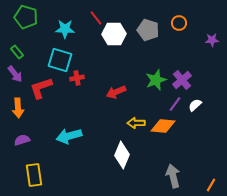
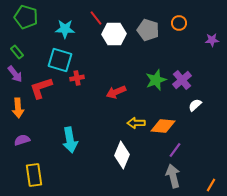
purple line: moved 46 px down
cyan arrow: moved 1 px right, 4 px down; rotated 85 degrees counterclockwise
